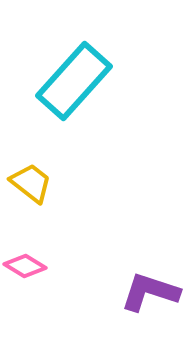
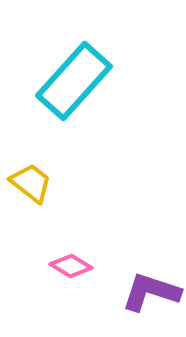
pink diamond: moved 46 px right
purple L-shape: moved 1 px right
